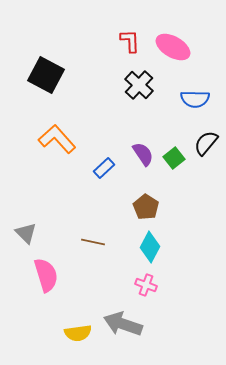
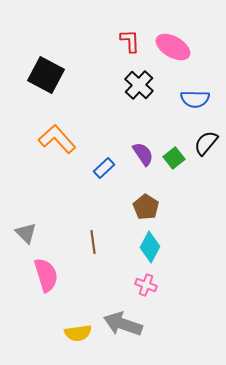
brown line: rotated 70 degrees clockwise
